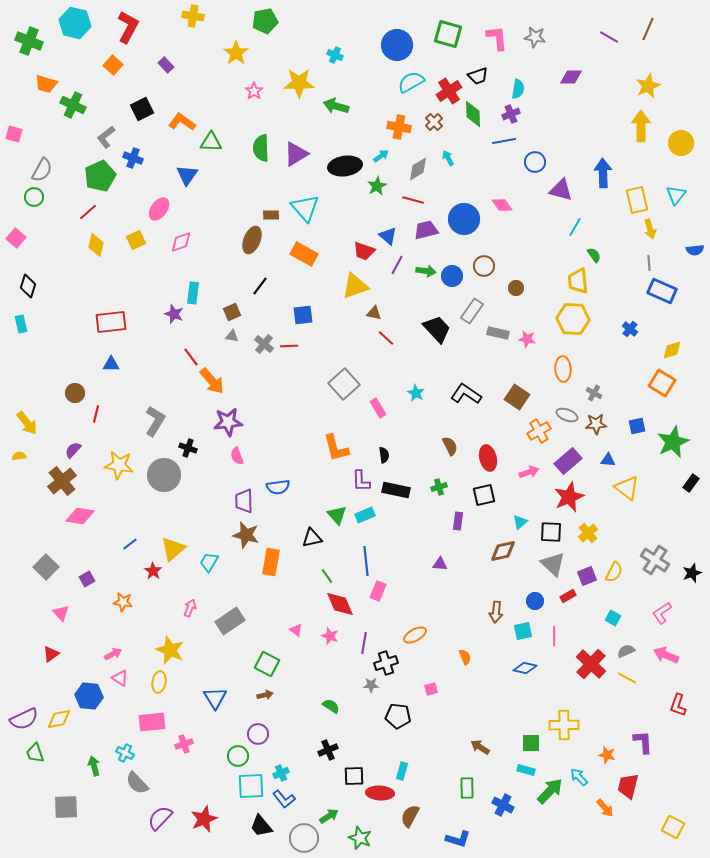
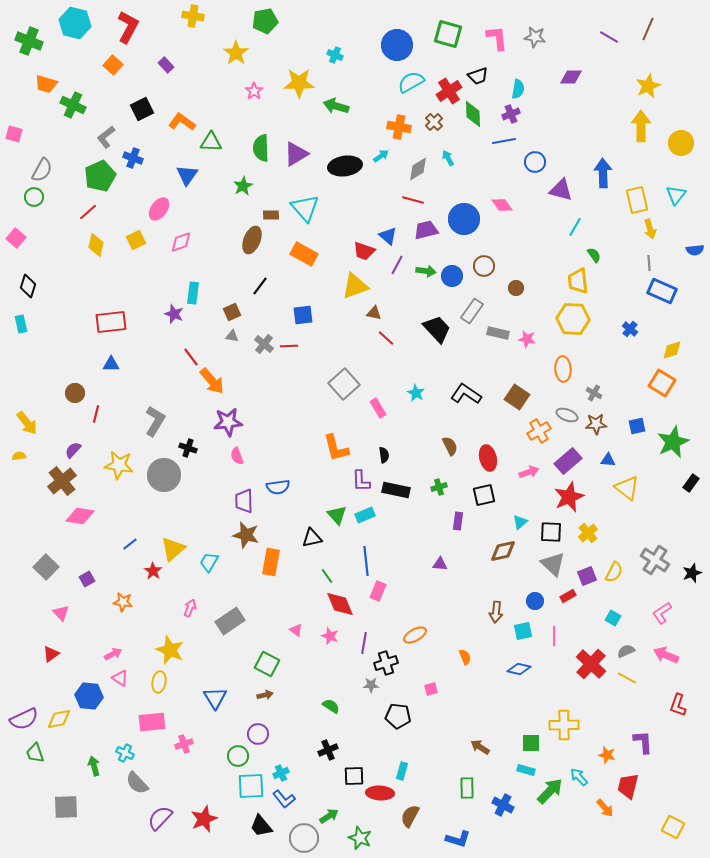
green star at (377, 186): moved 134 px left
blue diamond at (525, 668): moved 6 px left, 1 px down
